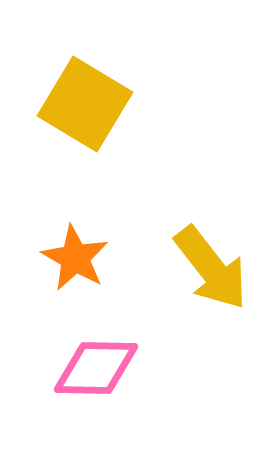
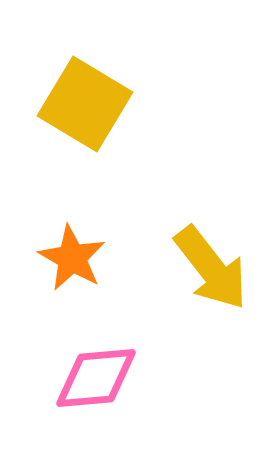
orange star: moved 3 px left
pink diamond: moved 10 px down; rotated 6 degrees counterclockwise
